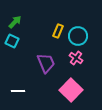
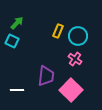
green arrow: moved 2 px right, 1 px down
pink cross: moved 1 px left, 1 px down
purple trapezoid: moved 13 px down; rotated 30 degrees clockwise
white line: moved 1 px left, 1 px up
